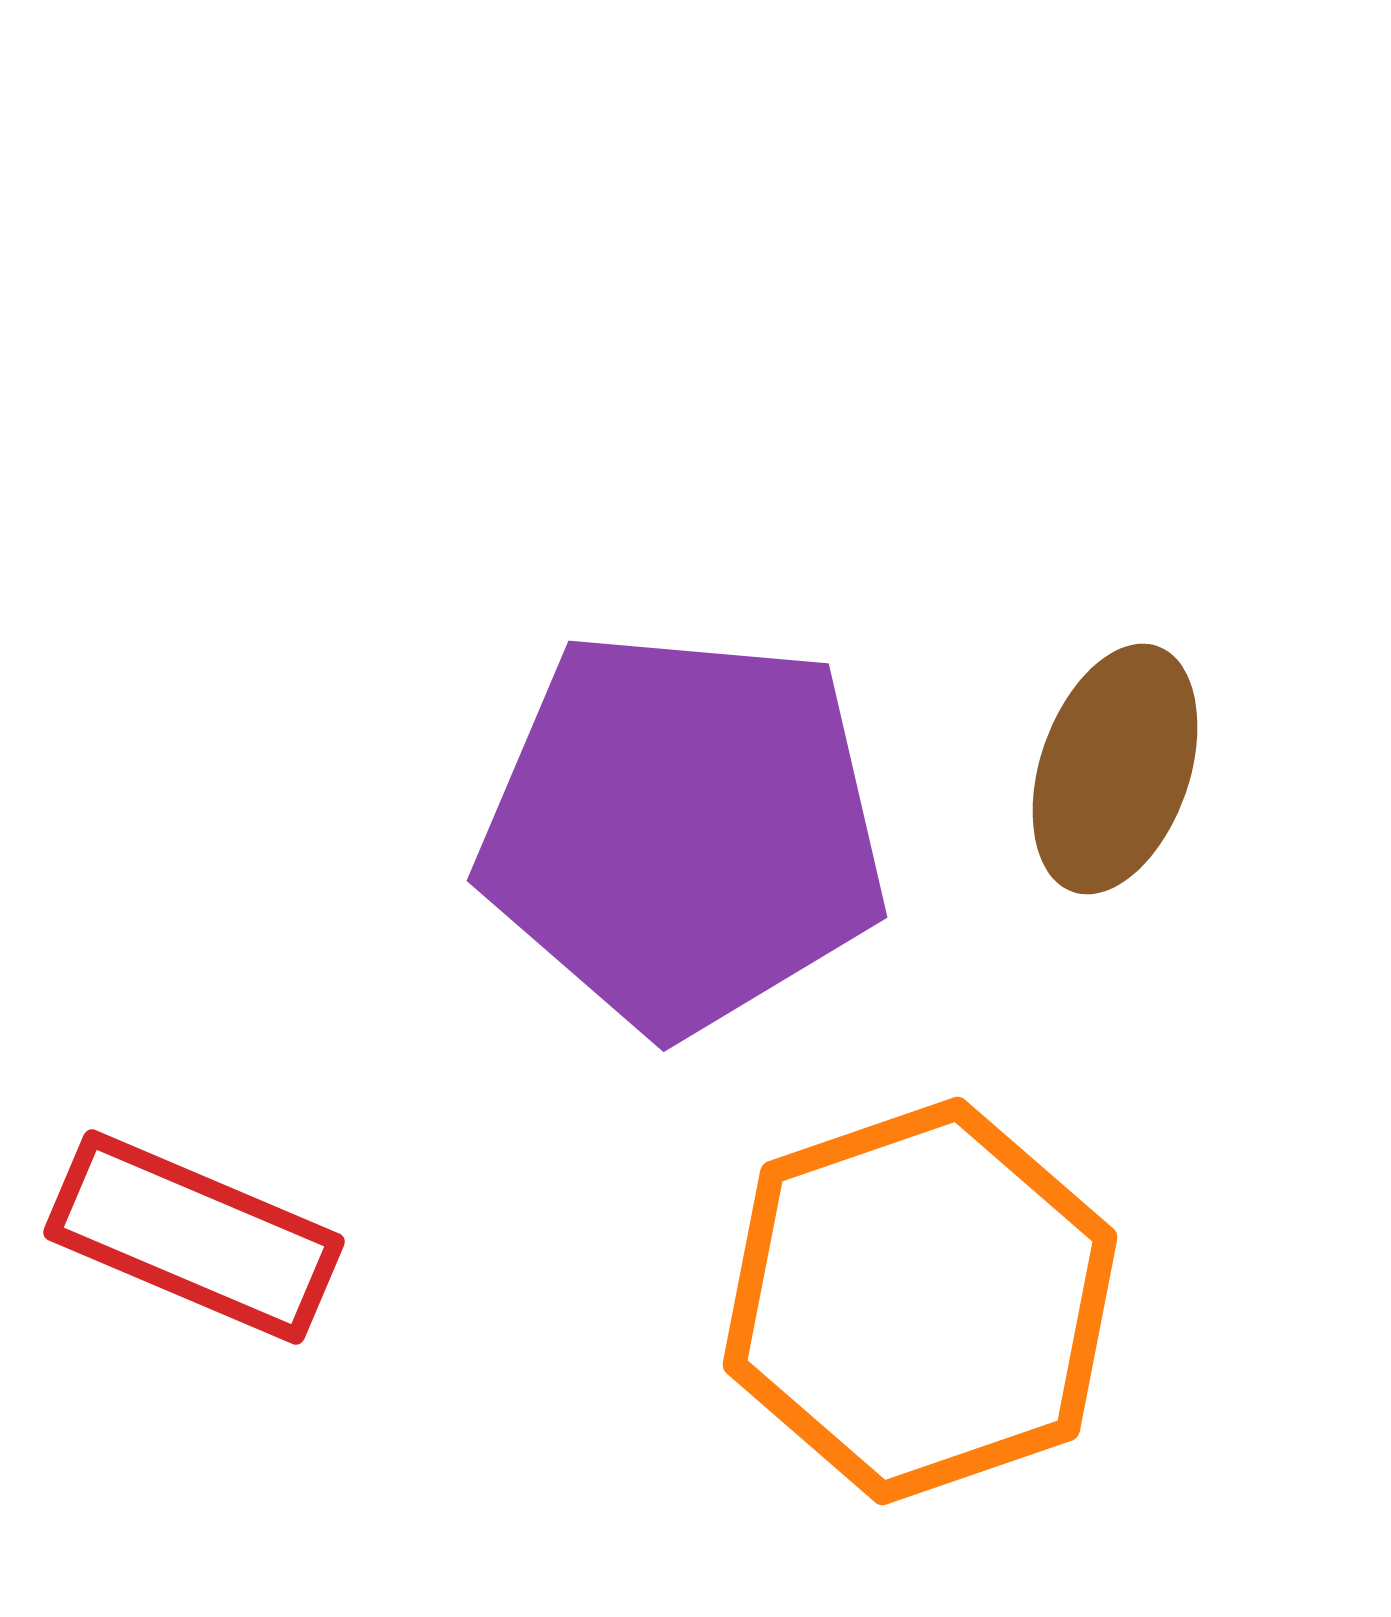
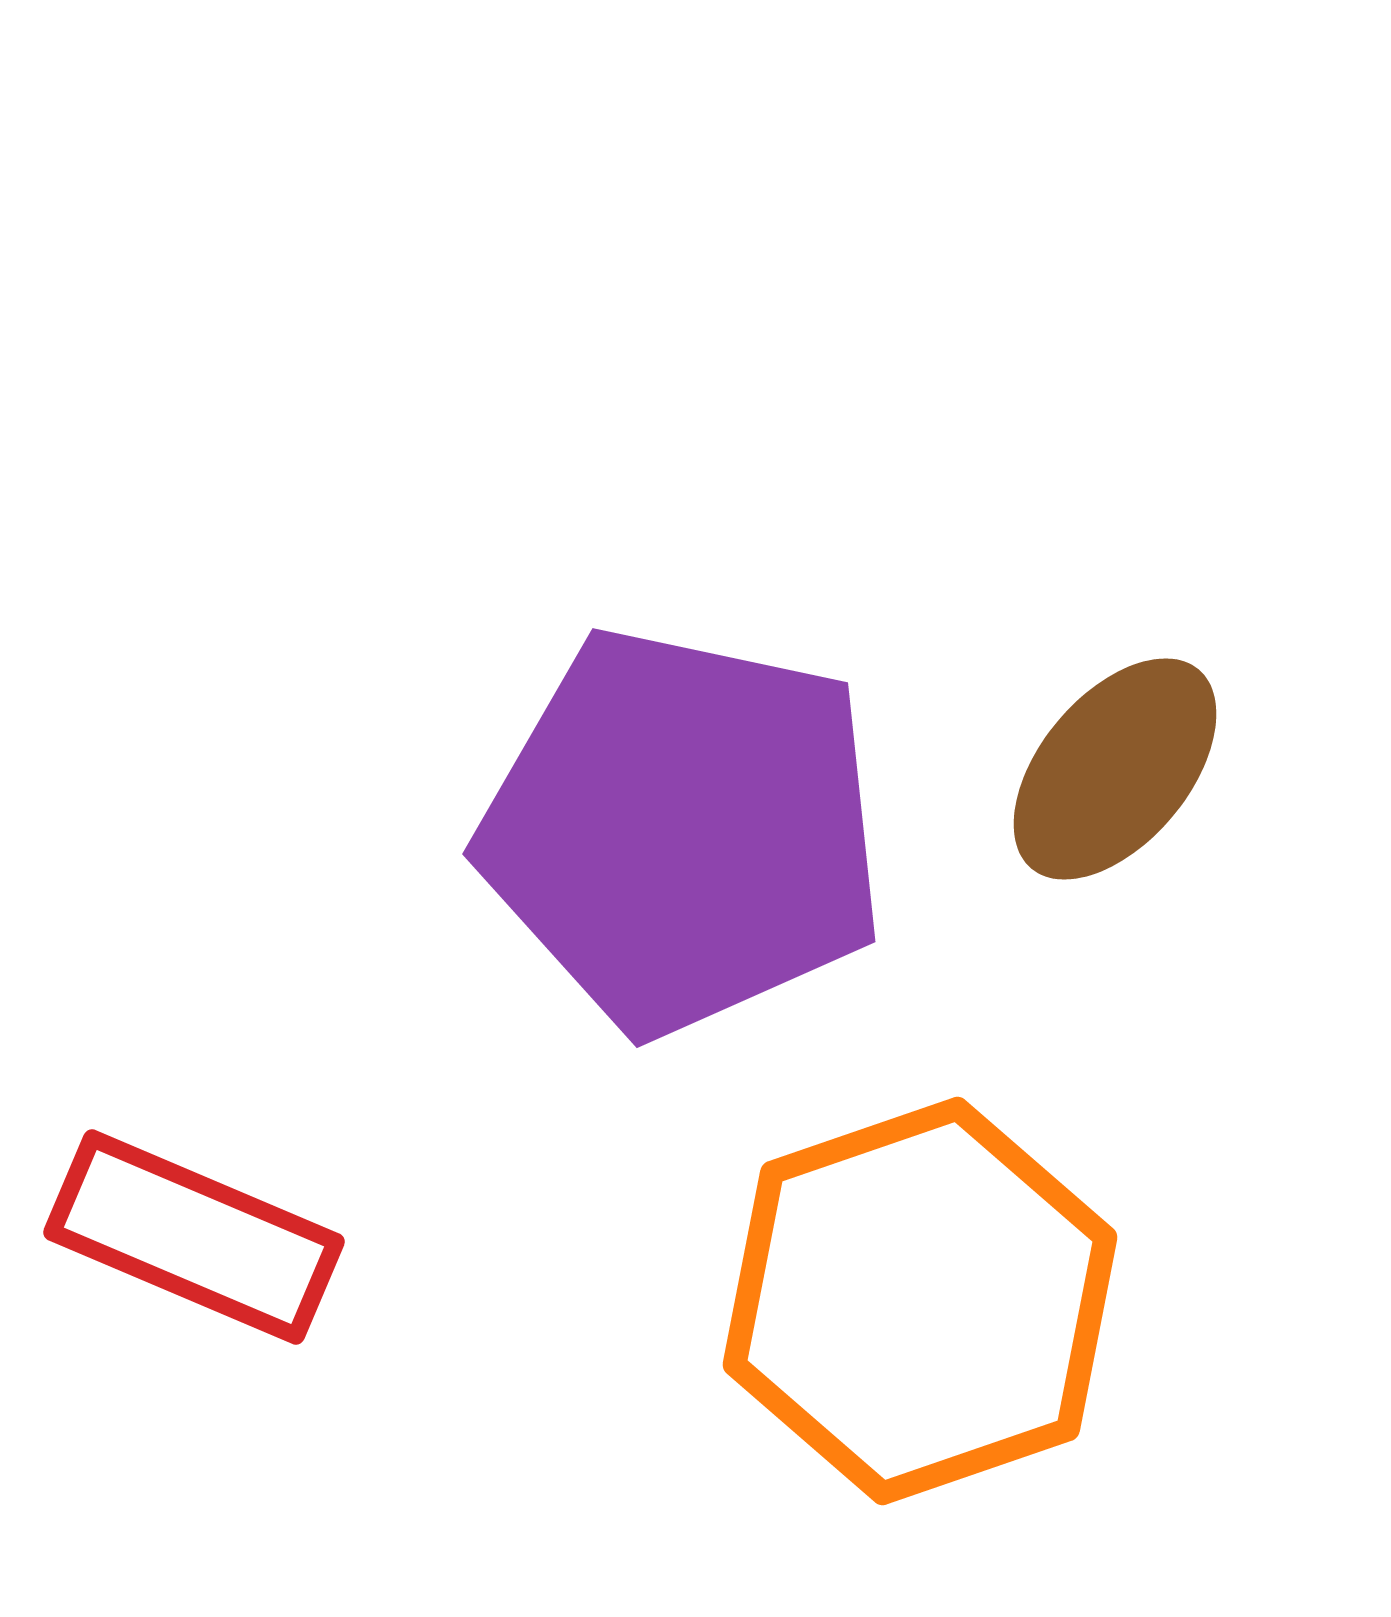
brown ellipse: rotated 21 degrees clockwise
purple pentagon: rotated 7 degrees clockwise
